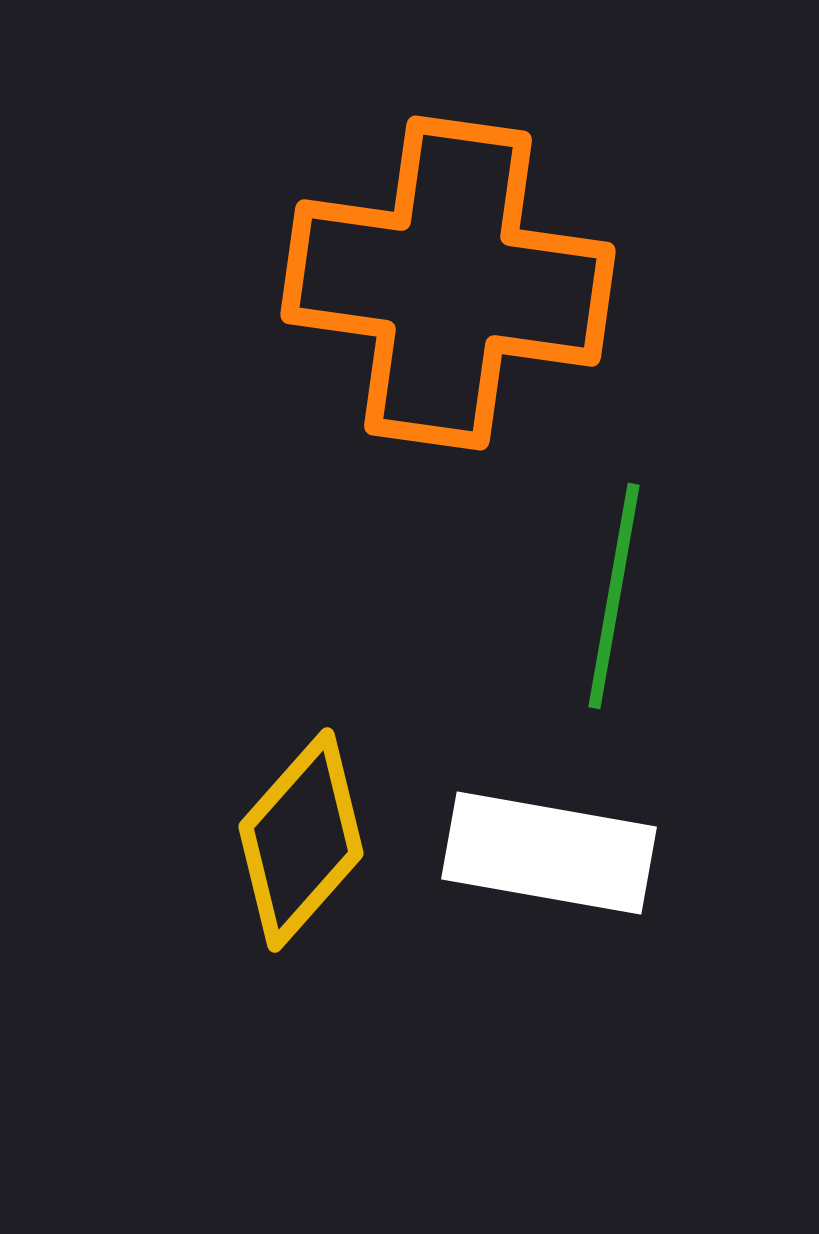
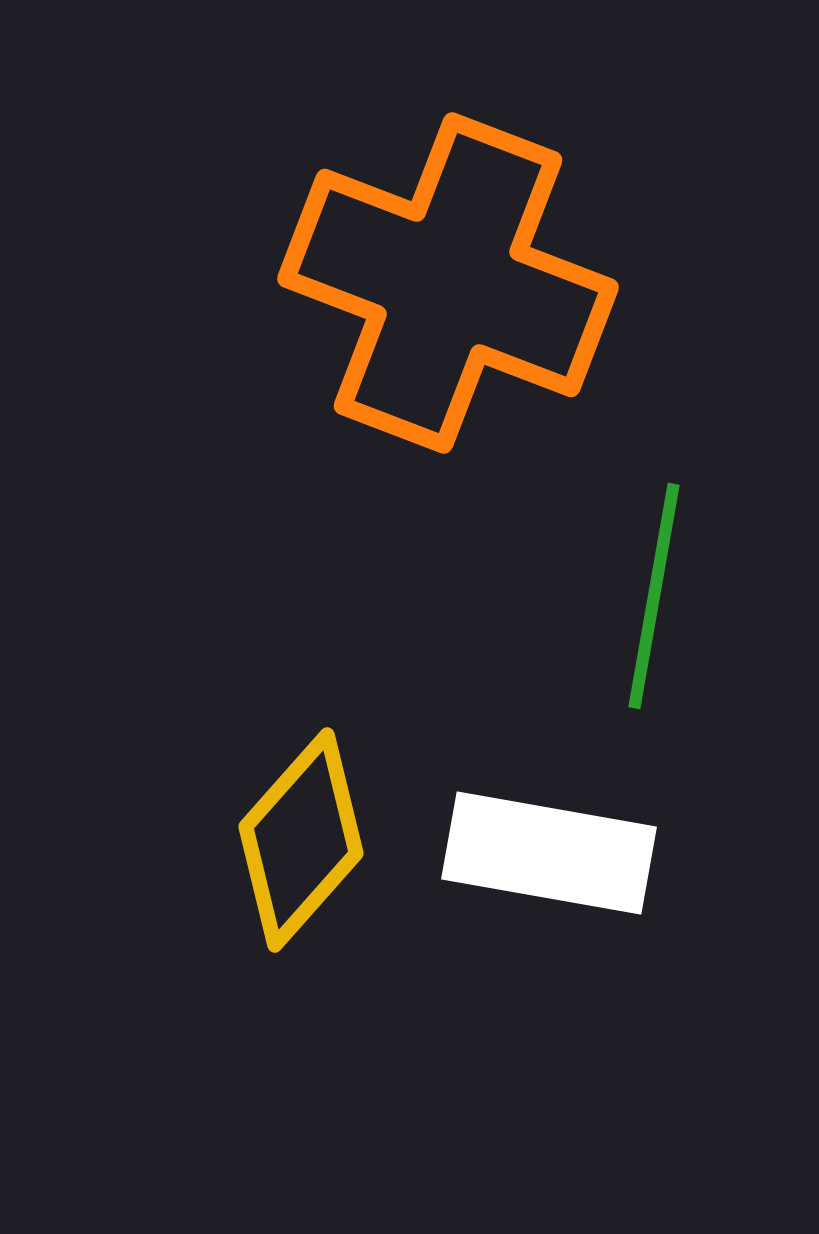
orange cross: rotated 13 degrees clockwise
green line: moved 40 px right
